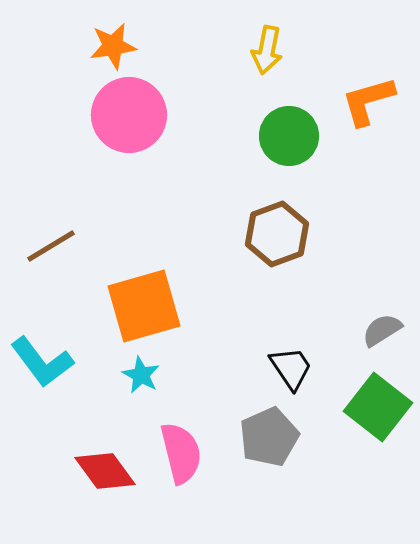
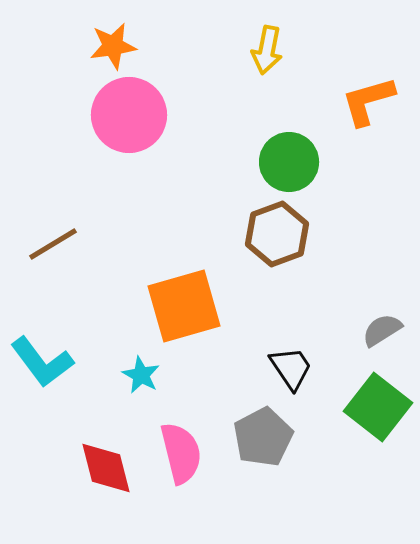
green circle: moved 26 px down
brown line: moved 2 px right, 2 px up
orange square: moved 40 px right
gray pentagon: moved 6 px left; rotated 4 degrees counterclockwise
red diamond: moved 1 px right, 3 px up; rotated 22 degrees clockwise
